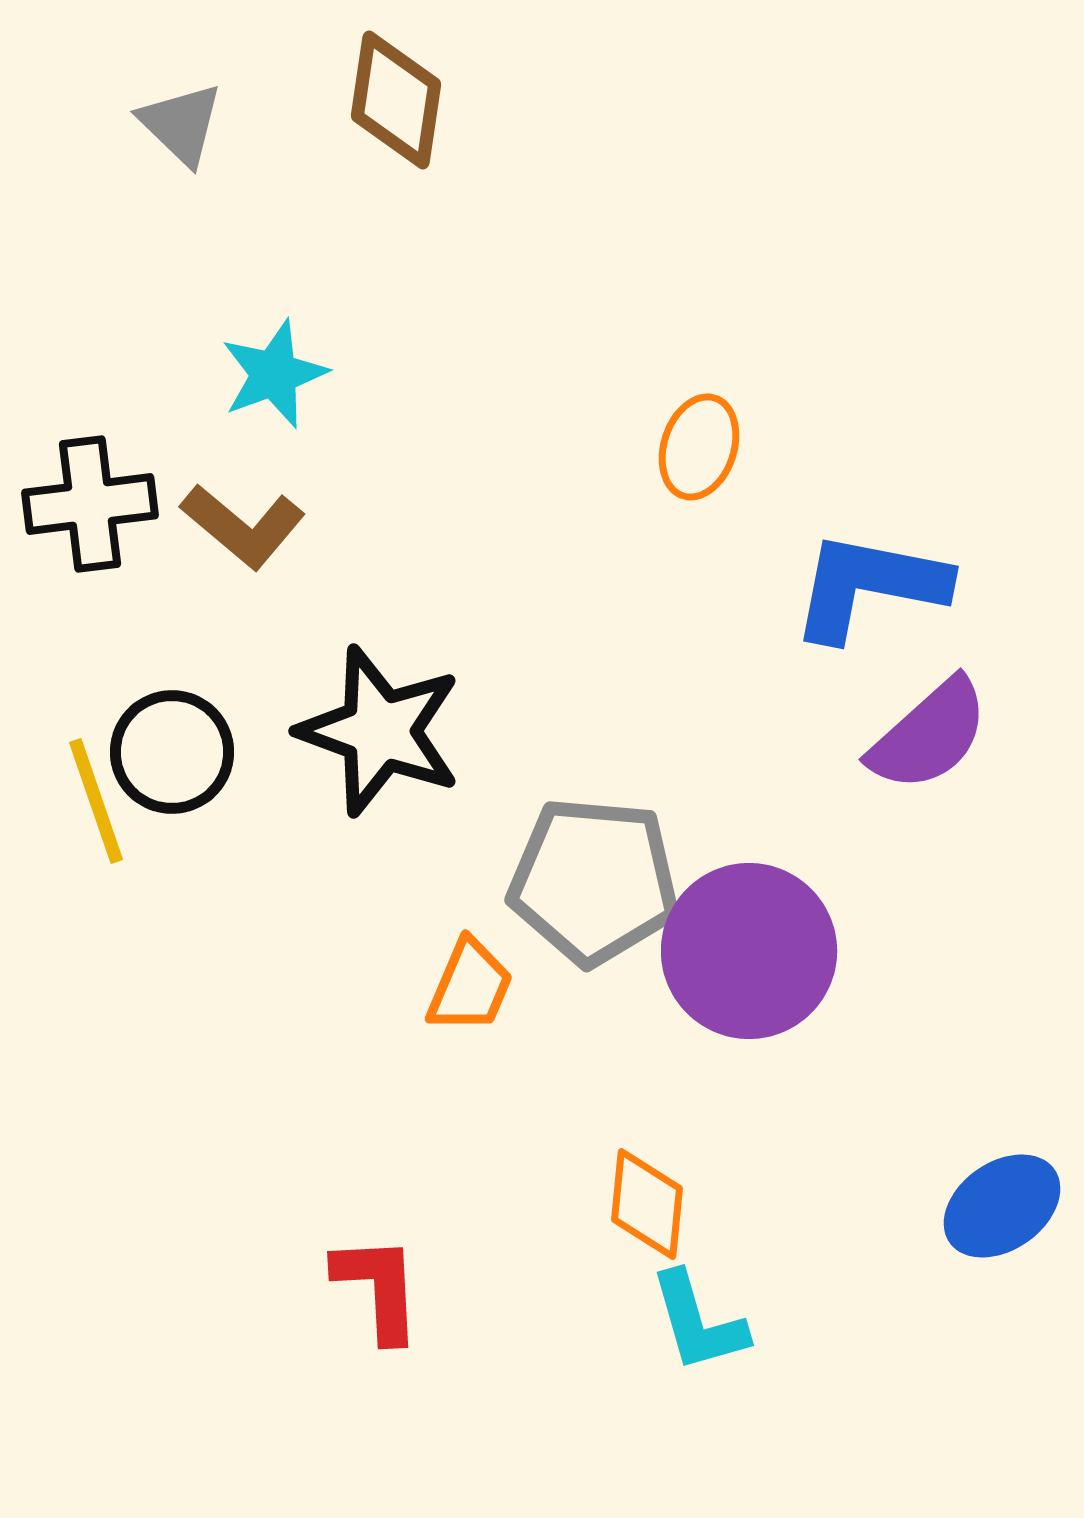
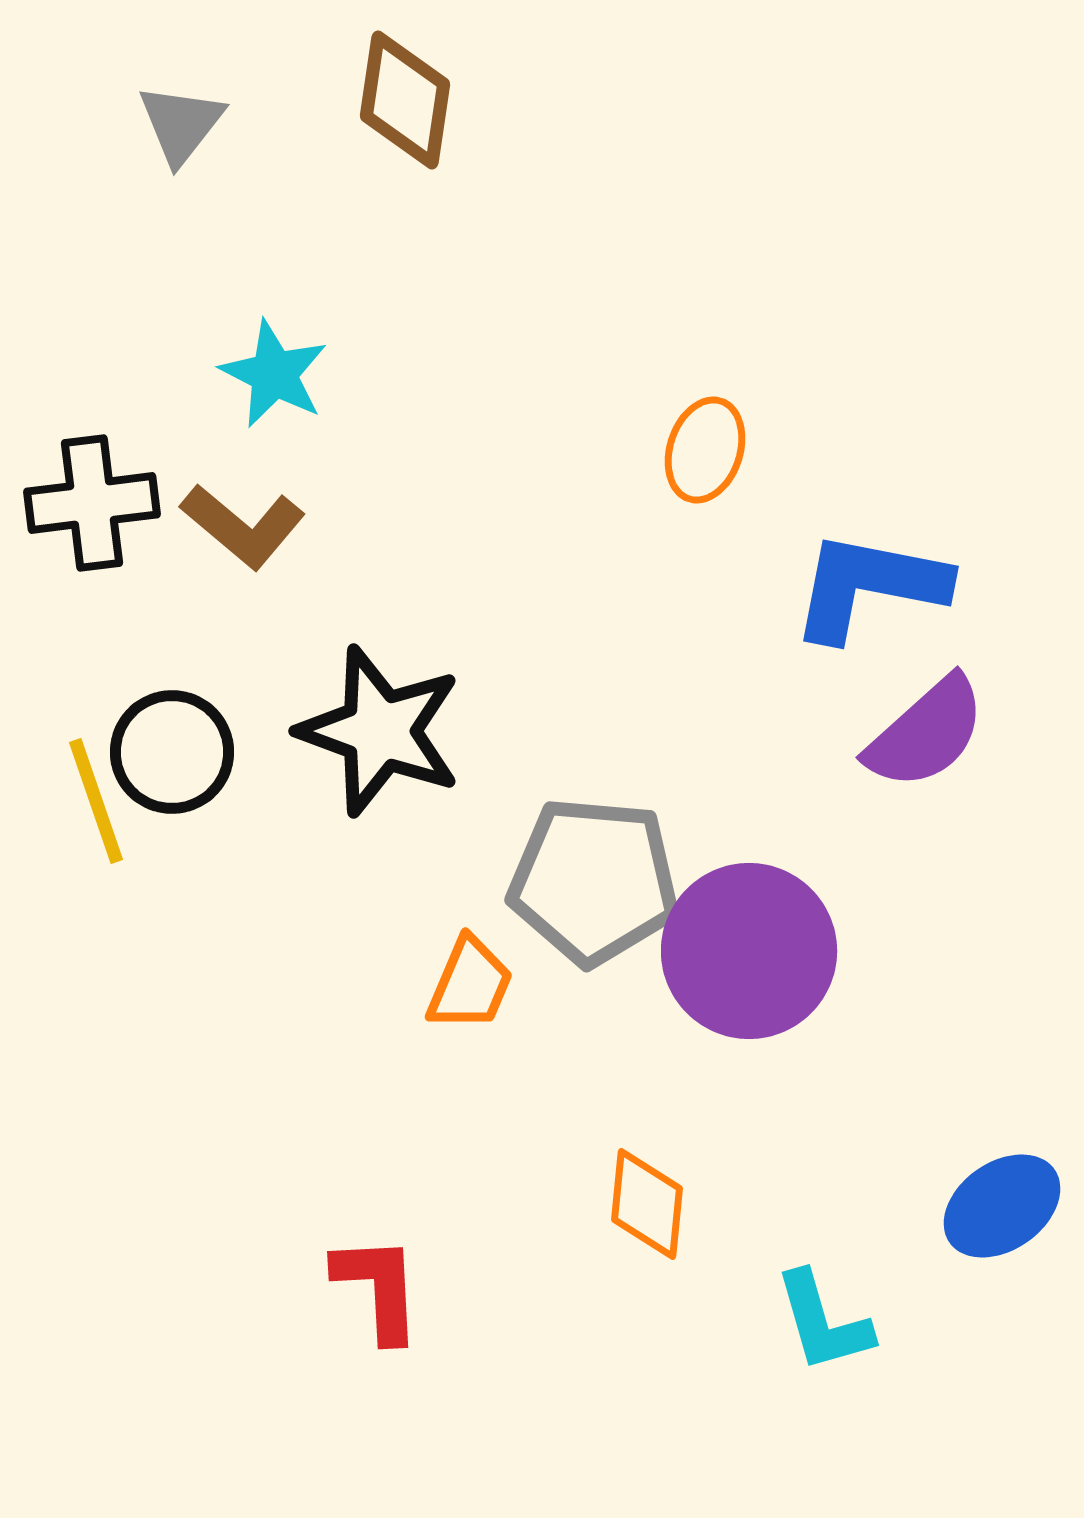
brown diamond: moved 9 px right
gray triangle: rotated 24 degrees clockwise
cyan star: rotated 25 degrees counterclockwise
orange ellipse: moved 6 px right, 3 px down
black cross: moved 2 px right, 1 px up
purple semicircle: moved 3 px left, 2 px up
orange trapezoid: moved 2 px up
cyan L-shape: moved 125 px right
